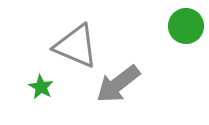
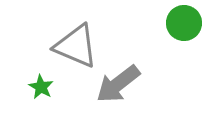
green circle: moved 2 px left, 3 px up
